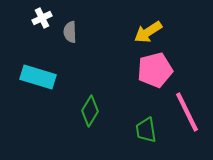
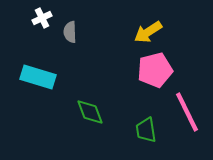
green diamond: moved 1 px down; rotated 52 degrees counterclockwise
